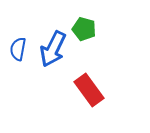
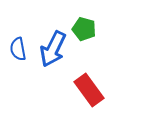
blue semicircle: rotated 20 degrees counterclockwise
